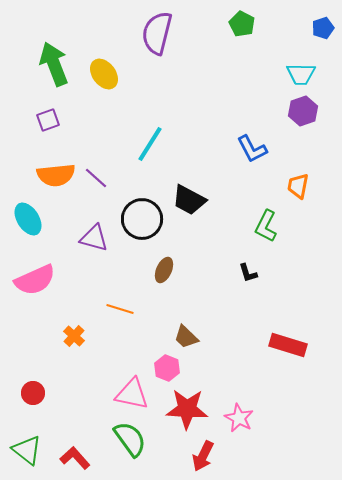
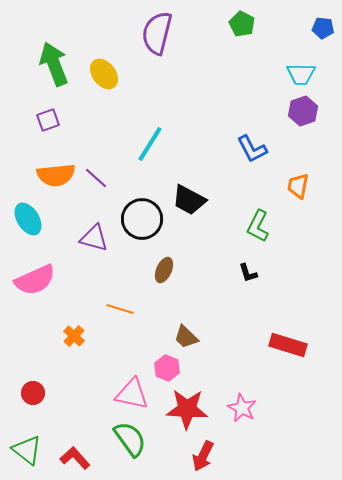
blue pentagon: rotated 25 degrees clockwise
green L-shape: moved 8 px left
pink star: moved 3 px right, 10 px up
